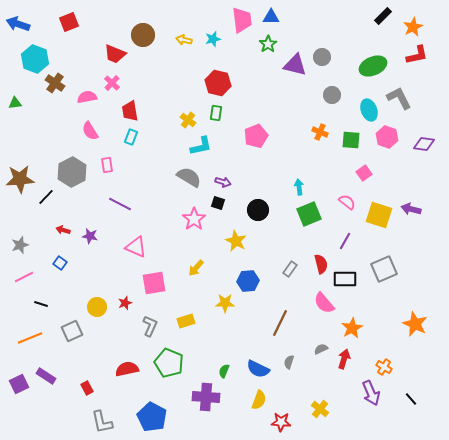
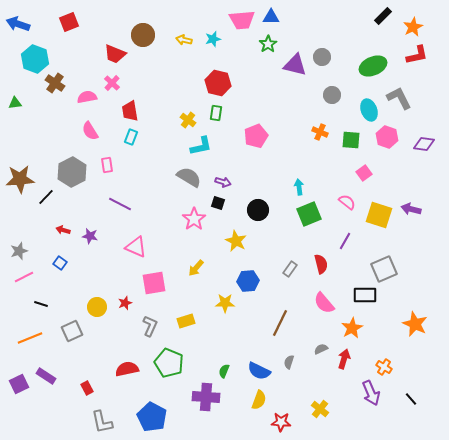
pink trapezoid at (242, 20): rotated 92 degrees clockwise
gray star at (20, 245): moved 1 px left, 6 px down
black rectangle at (345, 279): moved 20 px right, 16 px down
blue semicircle at (258, 369): moved 1 px right, 2 px down
